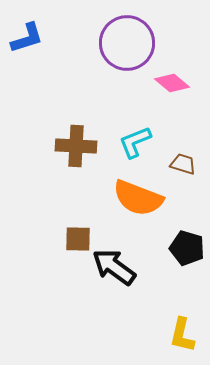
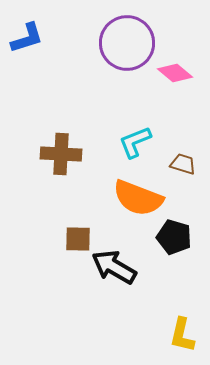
pink diamond: moved 3 px right, 10 px up
brown cross: moved 15 px left, 8 px down
black pentagon: moved 13 px left, 11 px up
black arrow: rotated 6 degrees counterclockwise
